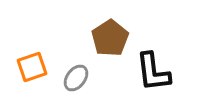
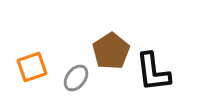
brown pentagon: moved 1 px right, 13 px down
